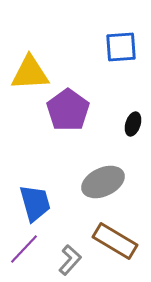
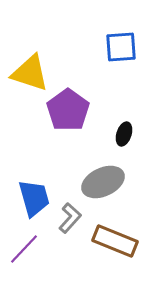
yellow triangle: rotated 21 degrees clockwise
black ellipse: moved 9 px left, 10 px down
blue trapezoid: moved 1 px left, 5 px up
brown rectangle: rotated 9 degrees counterclockwise
gray L-shape: moved 42 px up
